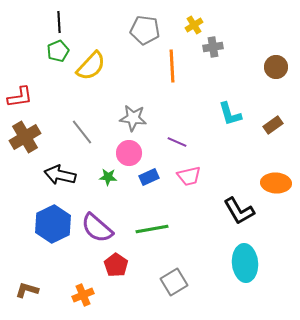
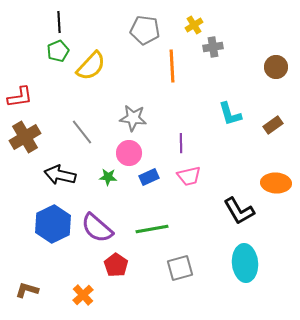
purple line: moved 4 px right, 1 px down; rotated 66 degrees clockwise
gray square: moved 6 px right, 14 px up; rotated 16 degrees clockwise
orange cross: rotated 20 degrees counterclockwise
